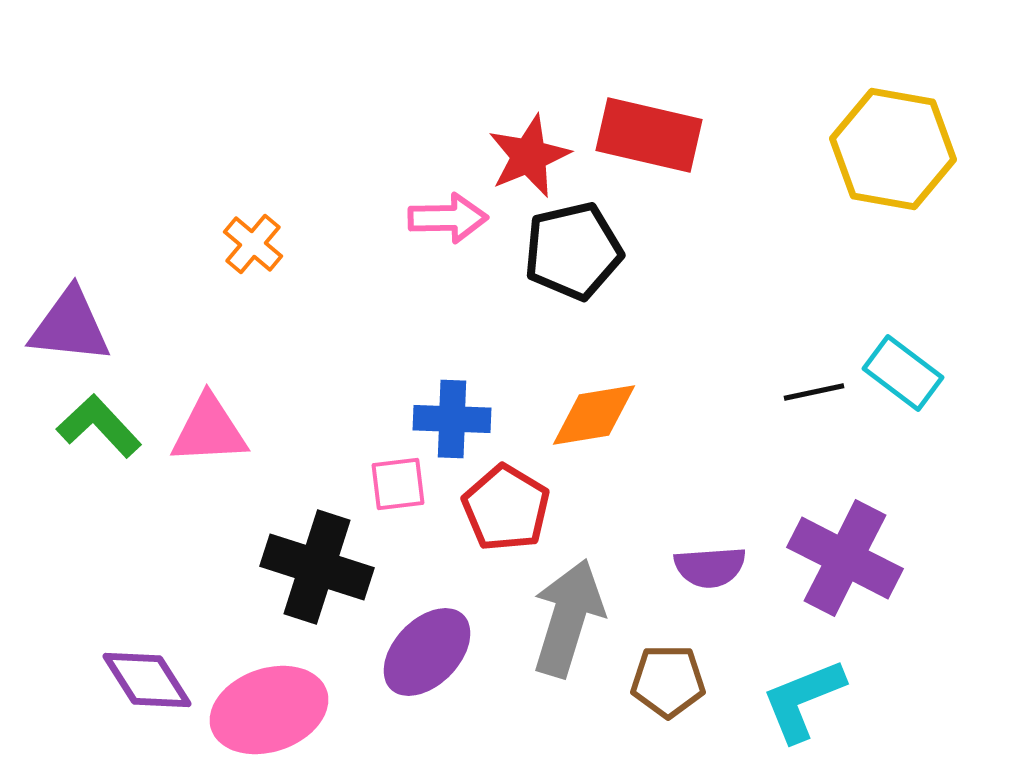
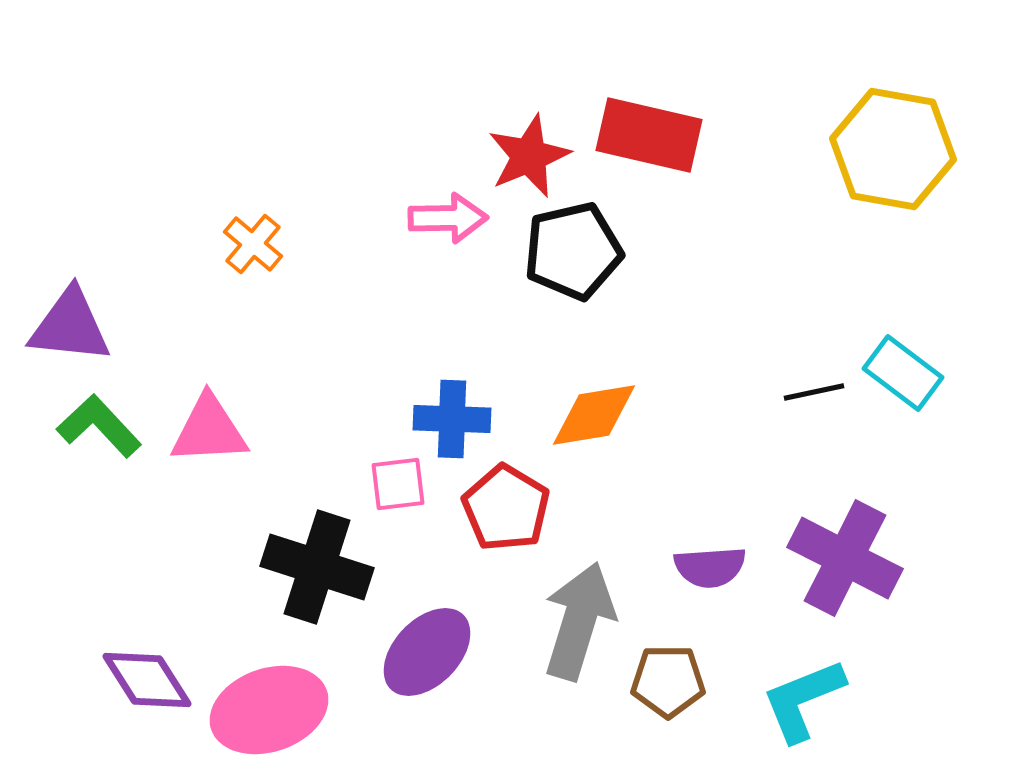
gray arrow: moved 11 px right, 3 px down
